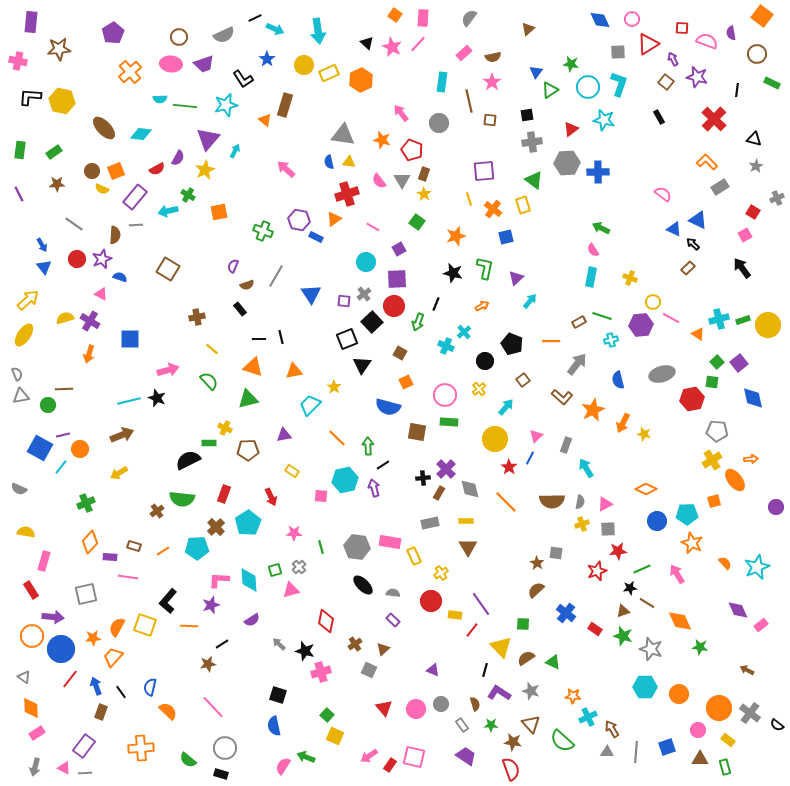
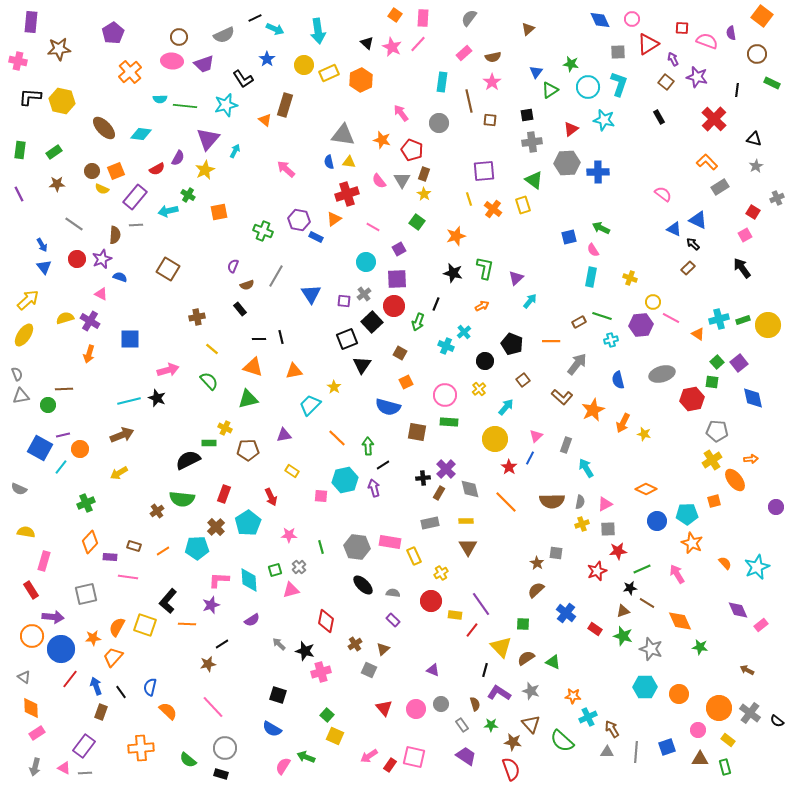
pink ellipse at (171, 64): moved 1 px right, 3 px up
blue square at (506, 237): moved 63 px right
pink star at (294, 533): moved 5 px left, 2 px down
orange line at (189, 626): moved 2 px left, 2 px up
black semicircle at (777, 725): moved 4 px up
blue semicircle at (274, 726): moved 2 px left, 3 px down; rotated 48 degrees counterclockwise
